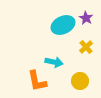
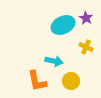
yellow cross: rotated 24 degrees counterclockwise
cyan arrow: moved 1 px up
yellow circle: moved 9 px left
